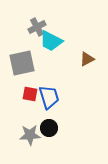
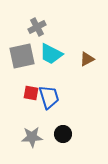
cyan trapezoid: moved 13 px down
gray square: moved 7 px up
red square: moved 1 px right, 1 px up
black circle: moved 14 px right, 6 px down
gray star: moved 2 px right, 2 px down
